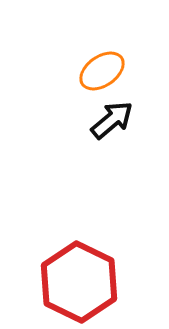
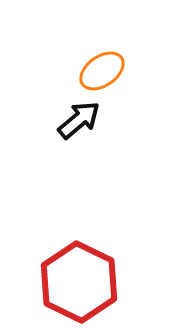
black arrow: moved 33 px left
